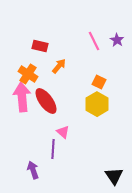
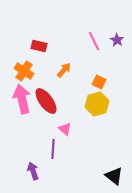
red rectangle: moved 1 px left
orange arrow: moved 5 px right, 4 px down
orange cross: moved 4 px left, 3 px up
pink arrow: moved 2 px down; rotated 8 degrees counterclockwise
yellow hexagon: rotated 15 degrees clockwise
pink triangle: moved 2 px right, 3 px up
purple arrow: moved 1 px down
black triangle: rotated 18 degrees counterclockwise
